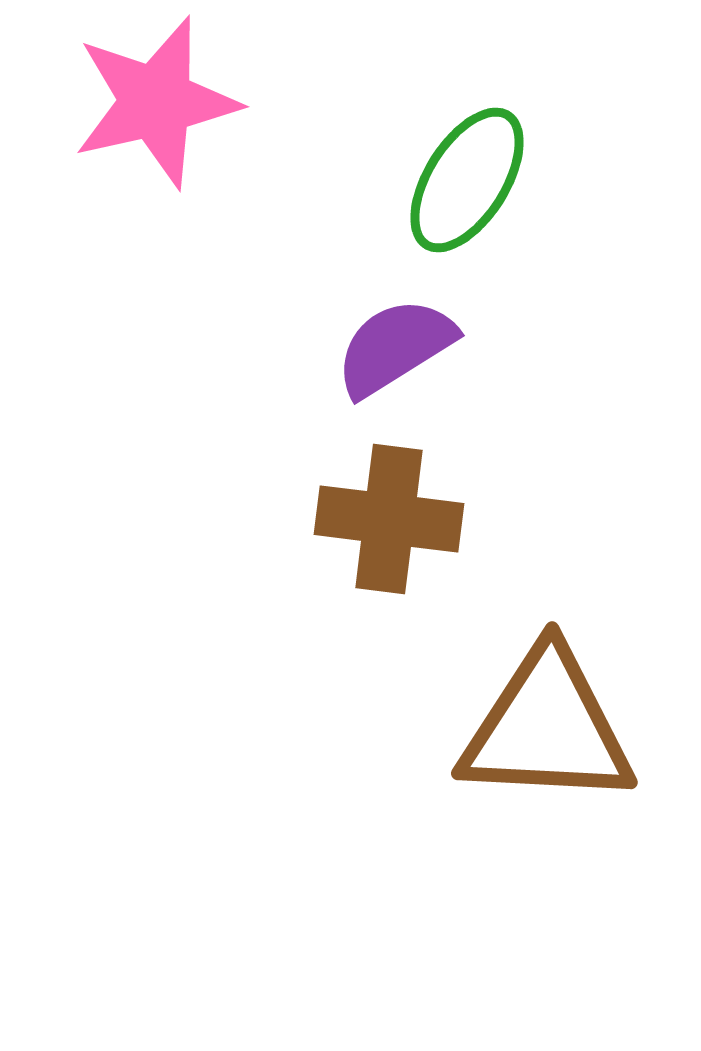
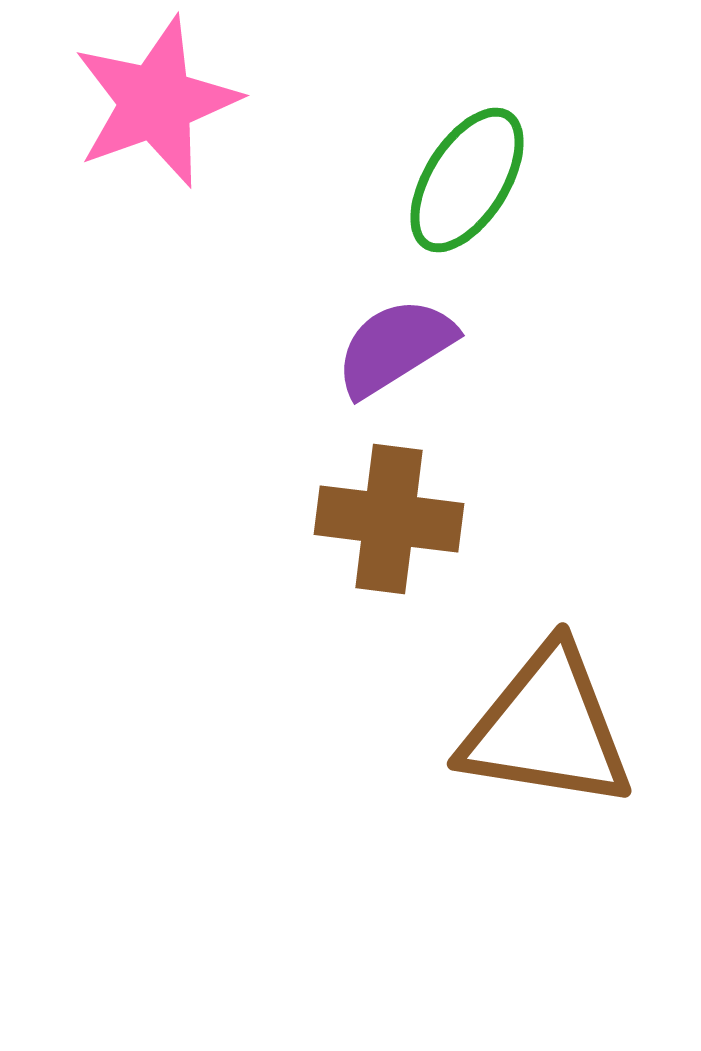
pink star: rotated 7 degrees counterclockwise
brown triangle: rotated 6 degrees clockwise
